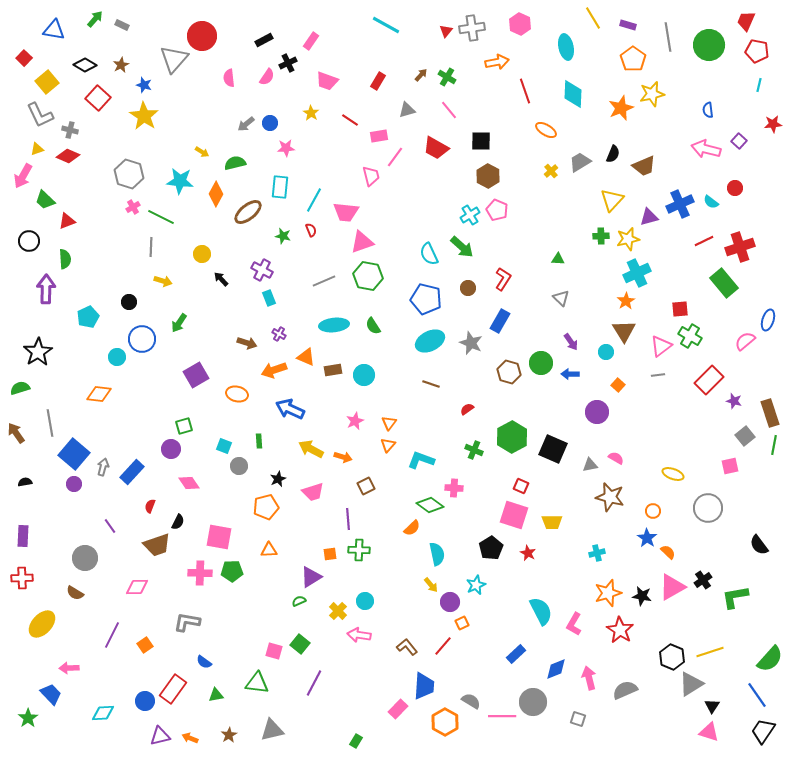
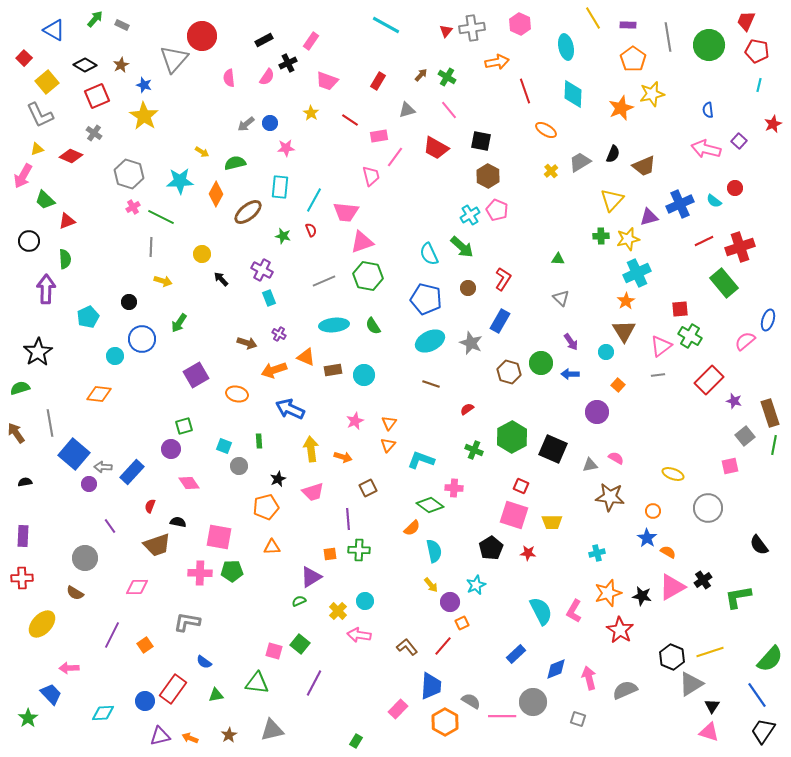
purple rectangle at (628, 25): rotated 14 degrees counterclockwise
blue triangle at (54, 30): rotated 20 degrees clockwise
red square at (98, 98): moved 1 px left, 2 px up; rotated 25 degrees clockwise
red star at (773, 124): rotated 18 degrees counterclockwise
gray cross at (70, 130): moved 24 px right, 3 px down; rotated 21 degrees clockwise
black square at (481, 141): rotated 10 degrees clockwise
red diamond at (68, 156): moved 3 px right
cyan star at (180, 181): rotated 8 degrees counterclockwise
cyan semicircle at (711, 202): moved 3 px right, 1 px up
cyan circle at (117, 357): moved 2 px left, 1 px up
yellow arrow at (311, 449): rotated 55 degrees clockwise
gray arrow at (103, 467): rotated 102 degrees counterclockwise
purple circle at (74, 484): moved 15 px right
brown square at (366, 486): moved 2 px right, 2 px down
brown star at (610, 497): rotated 8 degrees counterclockwise
black semicircle at (178, 522): rotated 105 degrees counterclockwise
orange triangle at (269, 550): moved 3 px right, 3 px up
orange semicircle at (668, 552): rotated 14 degrees counterclockwise
red star at (528, 553): rotated 21 degrees counterclockwise
cyan semicircle at (437, 554): moved 3 px left, 3 px up
green L-shape at (735, 597): moved 3 px right
pink L-shape at (574, 624): moved 13 px up
blue trapezoid at (424, 686): moved 7 px right
